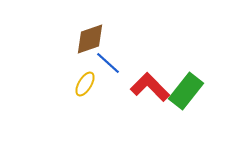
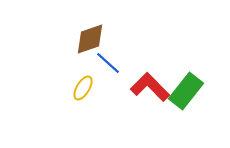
yellow ellipse: moved 2 px left, 4 px down
